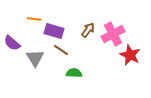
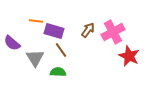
orange line: moved 2 px right, 2 px down
pink cross: moved 2 px up
brown line: rotated 21 degrees clockwise
red star: moved 1 px left, 1 px down
green semicircle: moved 16 px left, 1 px up
